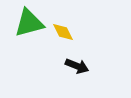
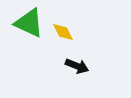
green triangle: rotated 40 degrees clockwise
